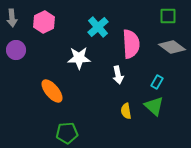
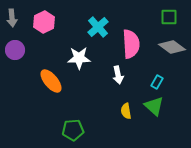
green square: moved 1 px right, 1 px down
purple circle: moved 1 px left
orange ellipse: moved 1 px left, 10 px up
green pentagon: moved 6 px right, 3 px up
